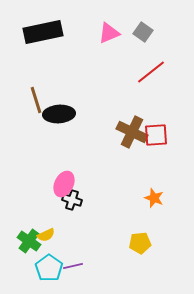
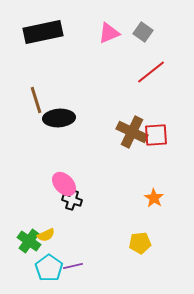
black ellipse: moved 4 px down
pink ellipse: rotated 70 degrees counterclockwise
orange star: rotated 12 degrees clockwise
